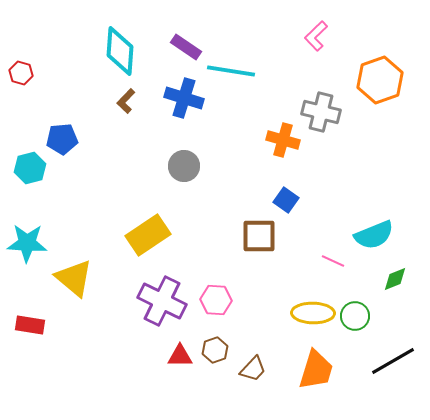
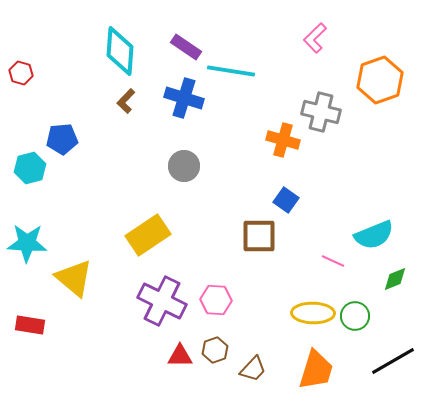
pink L-shape: moved 1 px left, 2 px down
